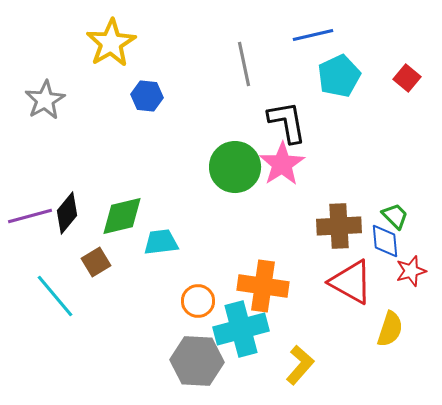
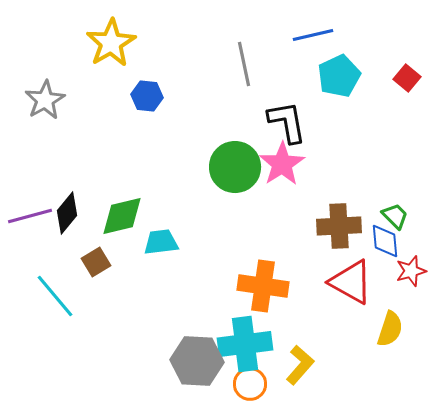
orange circle: moved 52 px right, 83 px down
cyan cross: moved 4 px right, 15 px down; rotated 8 degrees clockwise
